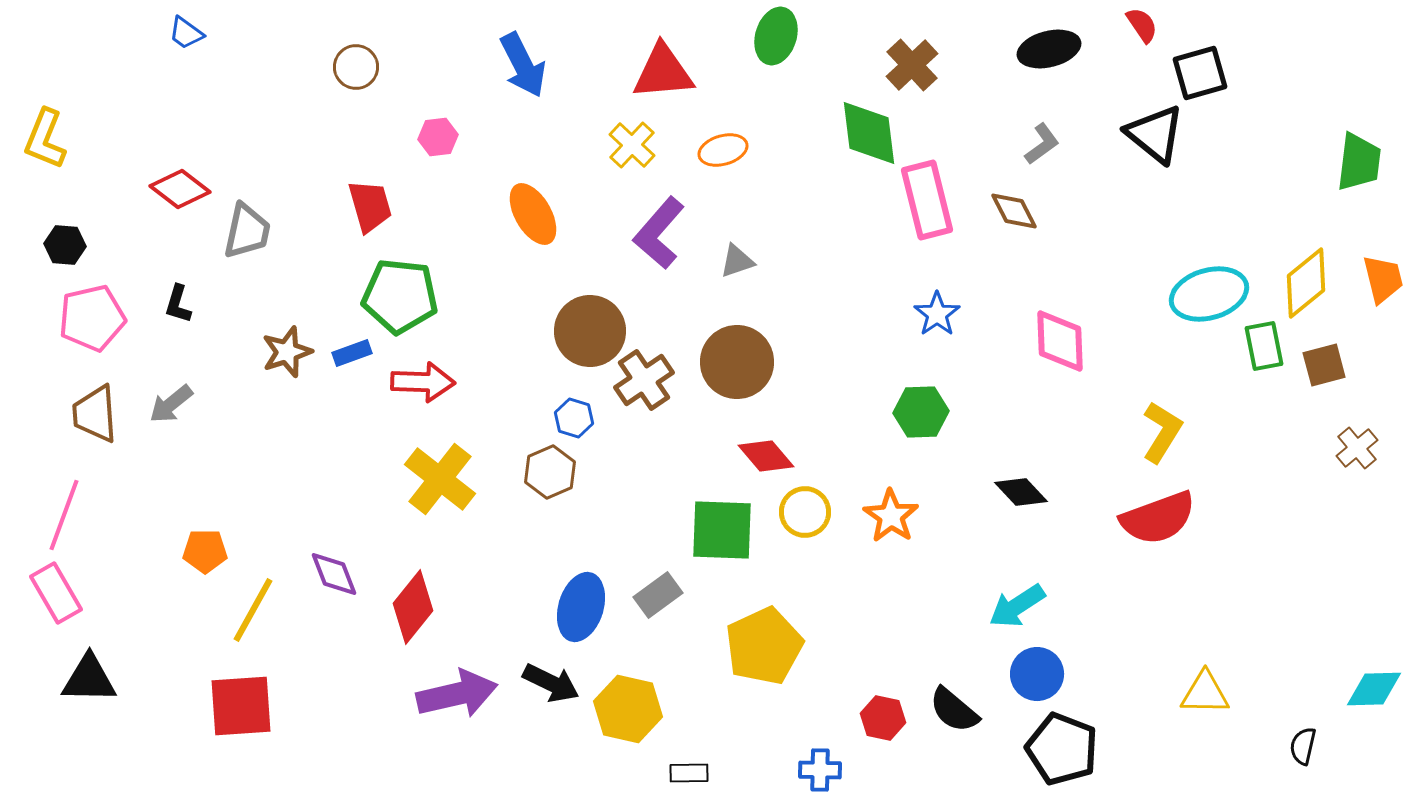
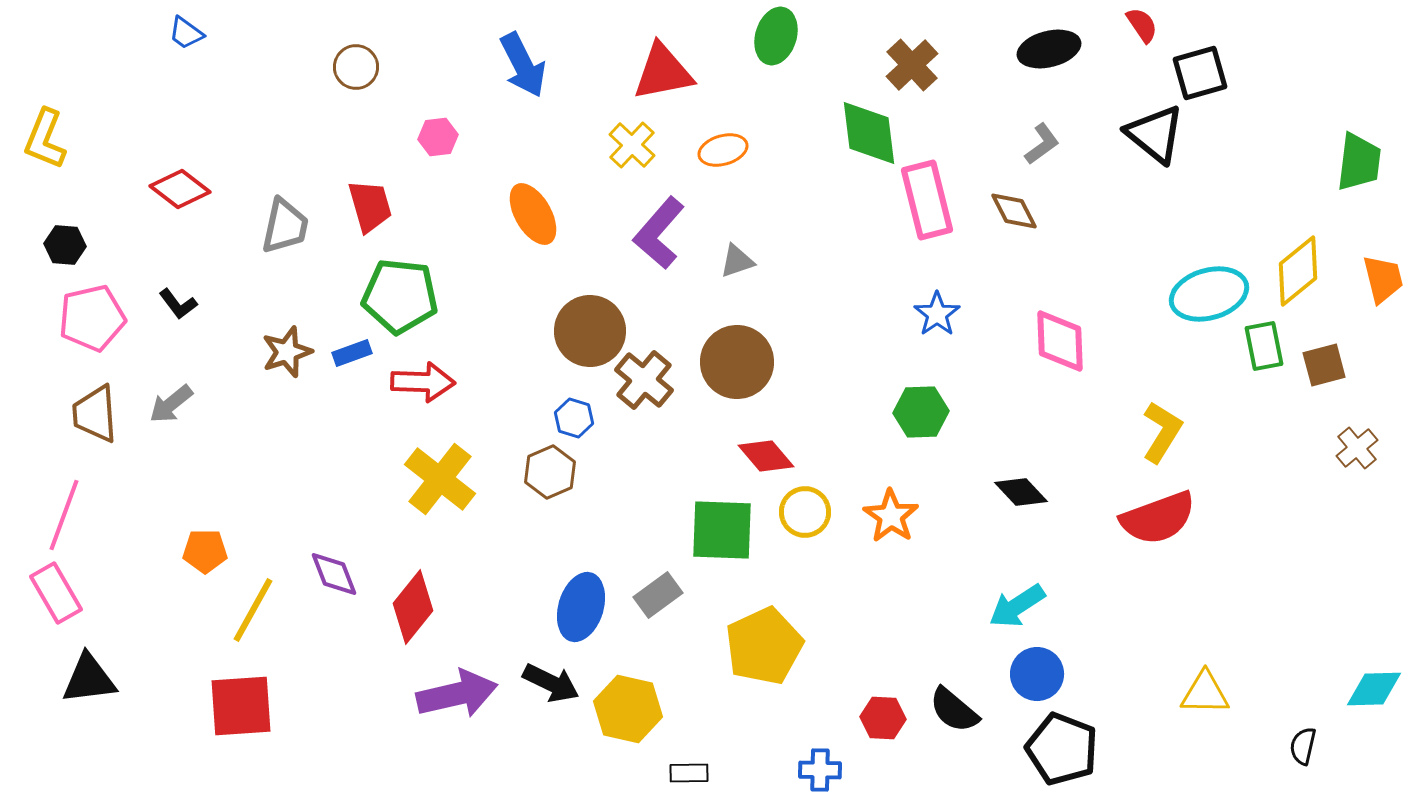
red triangle at (663, 72): rotated 6 degrees counterclockwise
gray trapezoid at (247, 231): moved 38 px right, 5 px up
yellow diamond at (1306, 283): moved 8 px left, 12 px up
black L-shape at (178, 304): rotated 54 degrees counterclockwise
brown cross at (644, 380): rotated 16 degrees counterclockwise
black triangle at (89, 679): rotated 8 degrees counterclockwise
red hexagon at (883, 718): rotated 9 degrees counterclockwise
